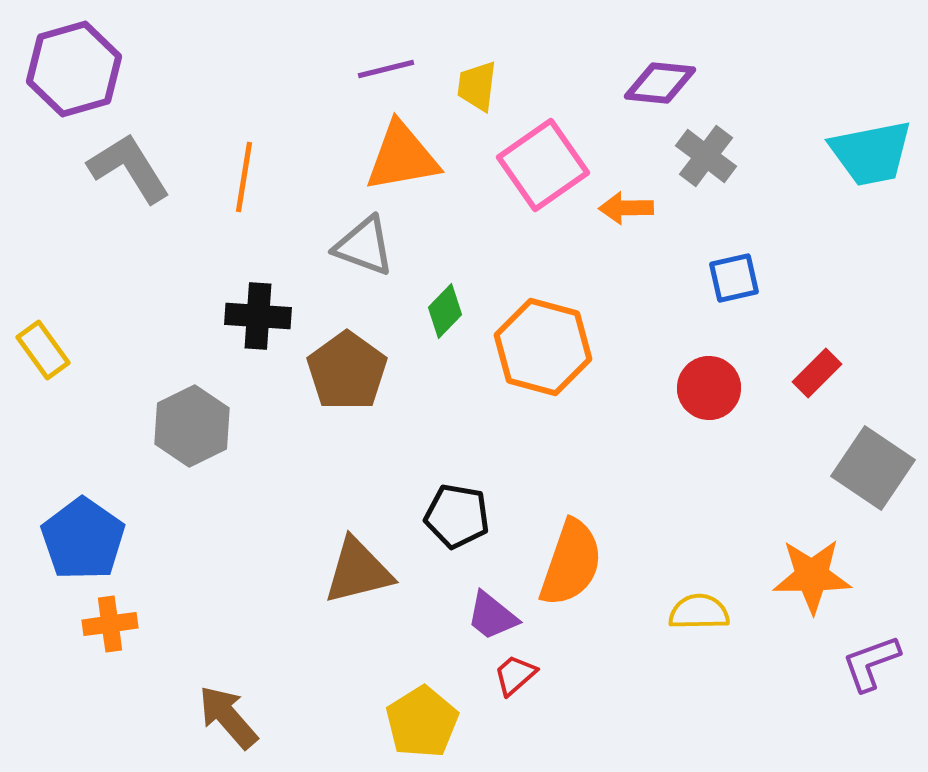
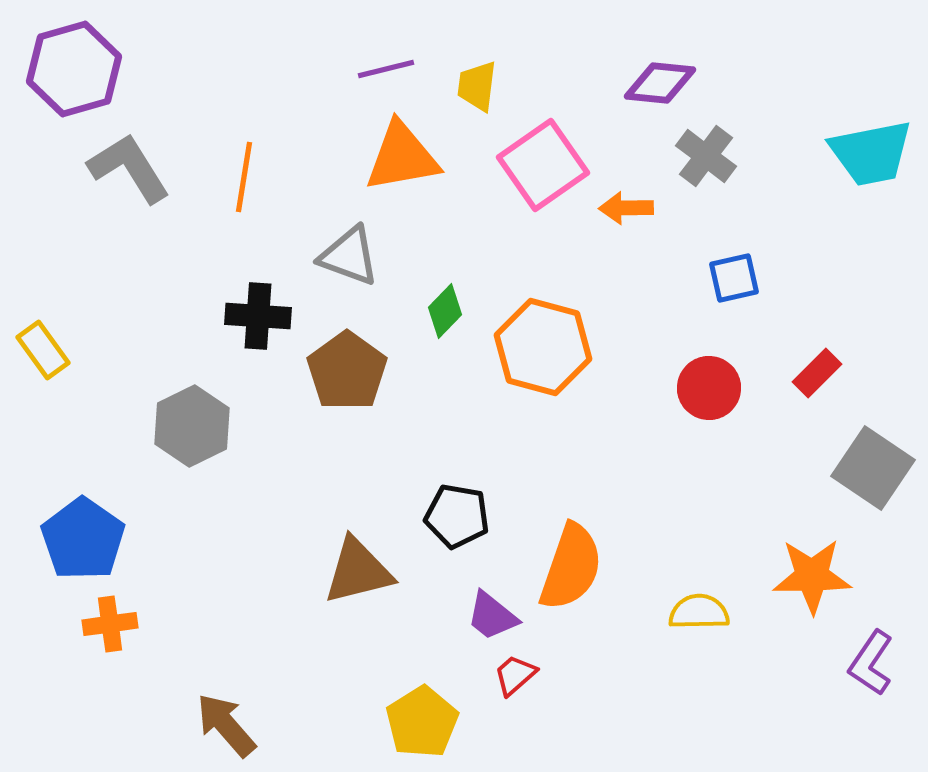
gray triangle: moved 15 px left, 10 px down
orange semicircle: moved 4 px down
purple L-shape: rotated 36 degrees counterclockwise
brown arrow: moved 2 px left, 8 px down
